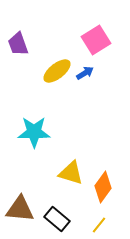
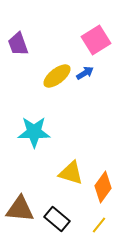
yellow ellipse: moved 5 px down
